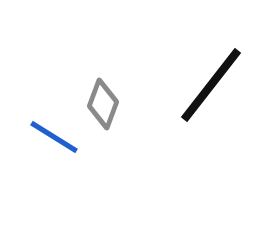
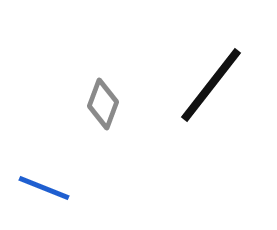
blue line: moved 10 px left, 51 px down; rotated 10 degrees counterclockwise
